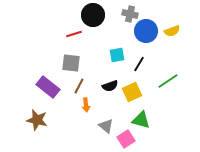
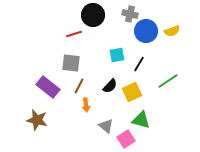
black semicircle: rotated 28 degrees counterclockwise
